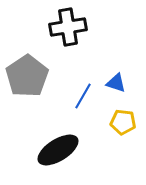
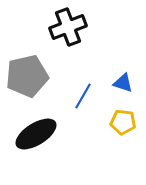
black cross: rotated 12 degrees counterclockwise
gray pentagon: rotated 21 degrees clockwise
blue triangle: moved 7 px right
black ellipse: moved 22 px left, 16 px up
